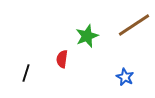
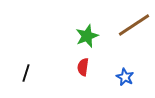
red semicircle: moved 21 px right, 8 px down
